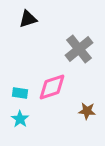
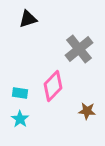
pink diamond: moved 1 px right, 1 px up; rotated 28 degrees counterclockwise
